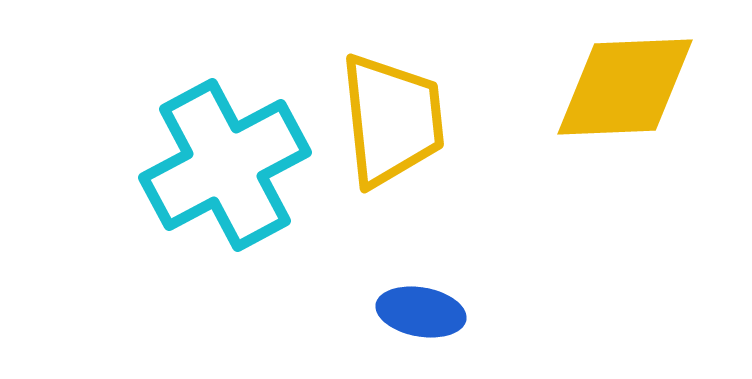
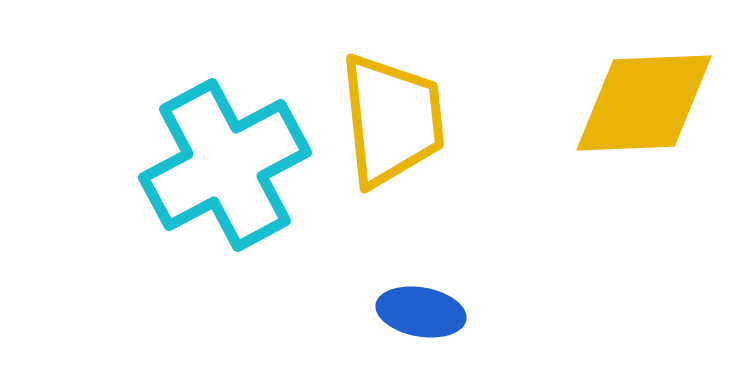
yellow diamond: moved 19 px right, 16 px down
